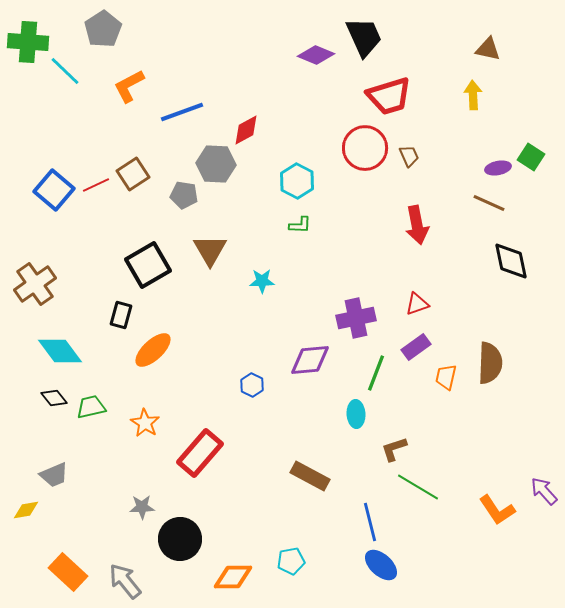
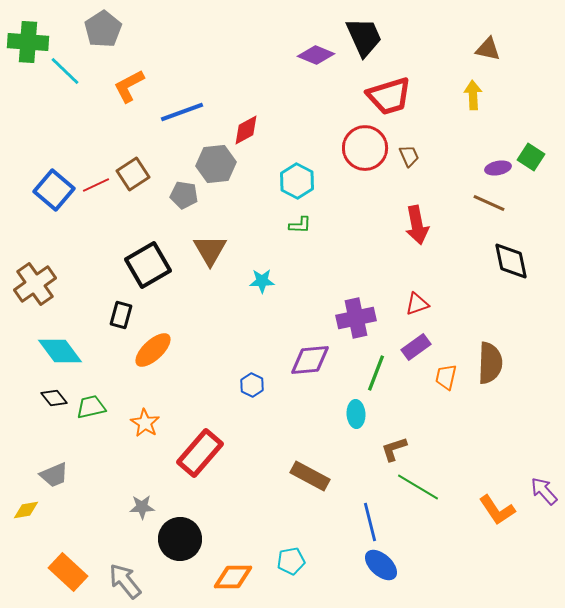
gray hexagon at (216, 164): rotated 9 degrees counterclockwise
